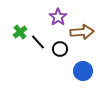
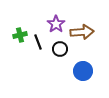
purple star: moved 2 px left, 7 px down
green cross: moved 3 px down; rotated 24 degrees clockwise
black line: rotated 21 degrees clockwise
